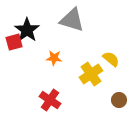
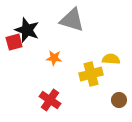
black star: rotated 15 degrees counterclockwise
yellow semicircle: rotated 36 degrees counterclockwise
yellow cross: rotated 20 degrees clockwise
